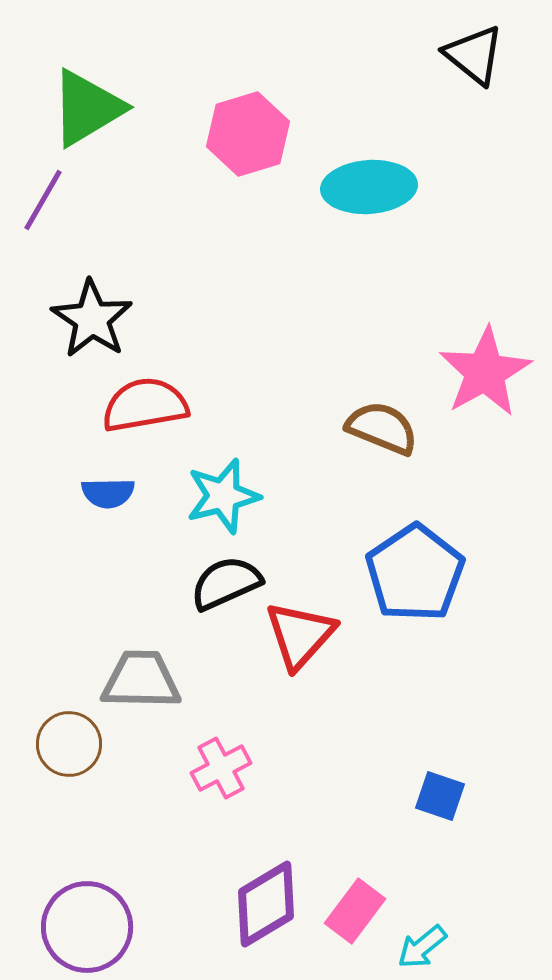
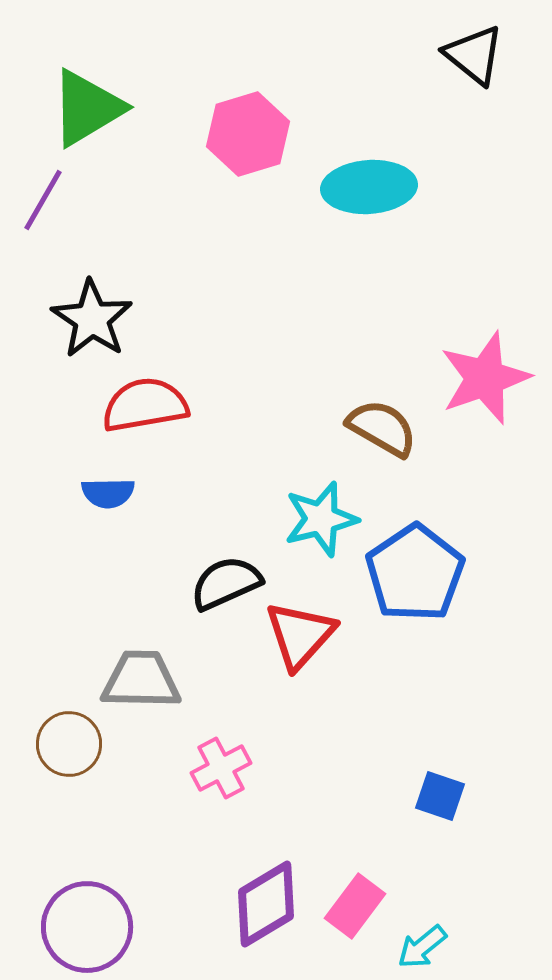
pink star: moved 6 px down; rotated 10 degrees clockwise
brown semicircle: rotated 8 degrees clockwise
cyan star: moved 98 px right, 23 px down
pink rectangle: moved 5 px up
